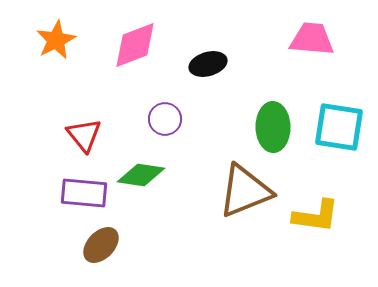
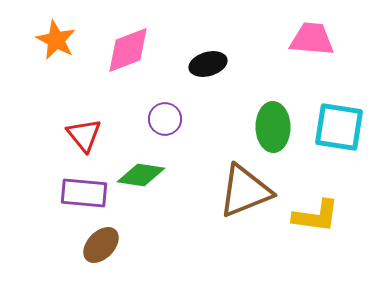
orange star: rotated 18 degrees counterclockwise
pink diamond: moved 7 px left, 5 px down
